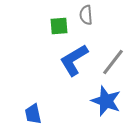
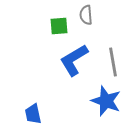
gray line: rotated 48 degrees counterclockwise
